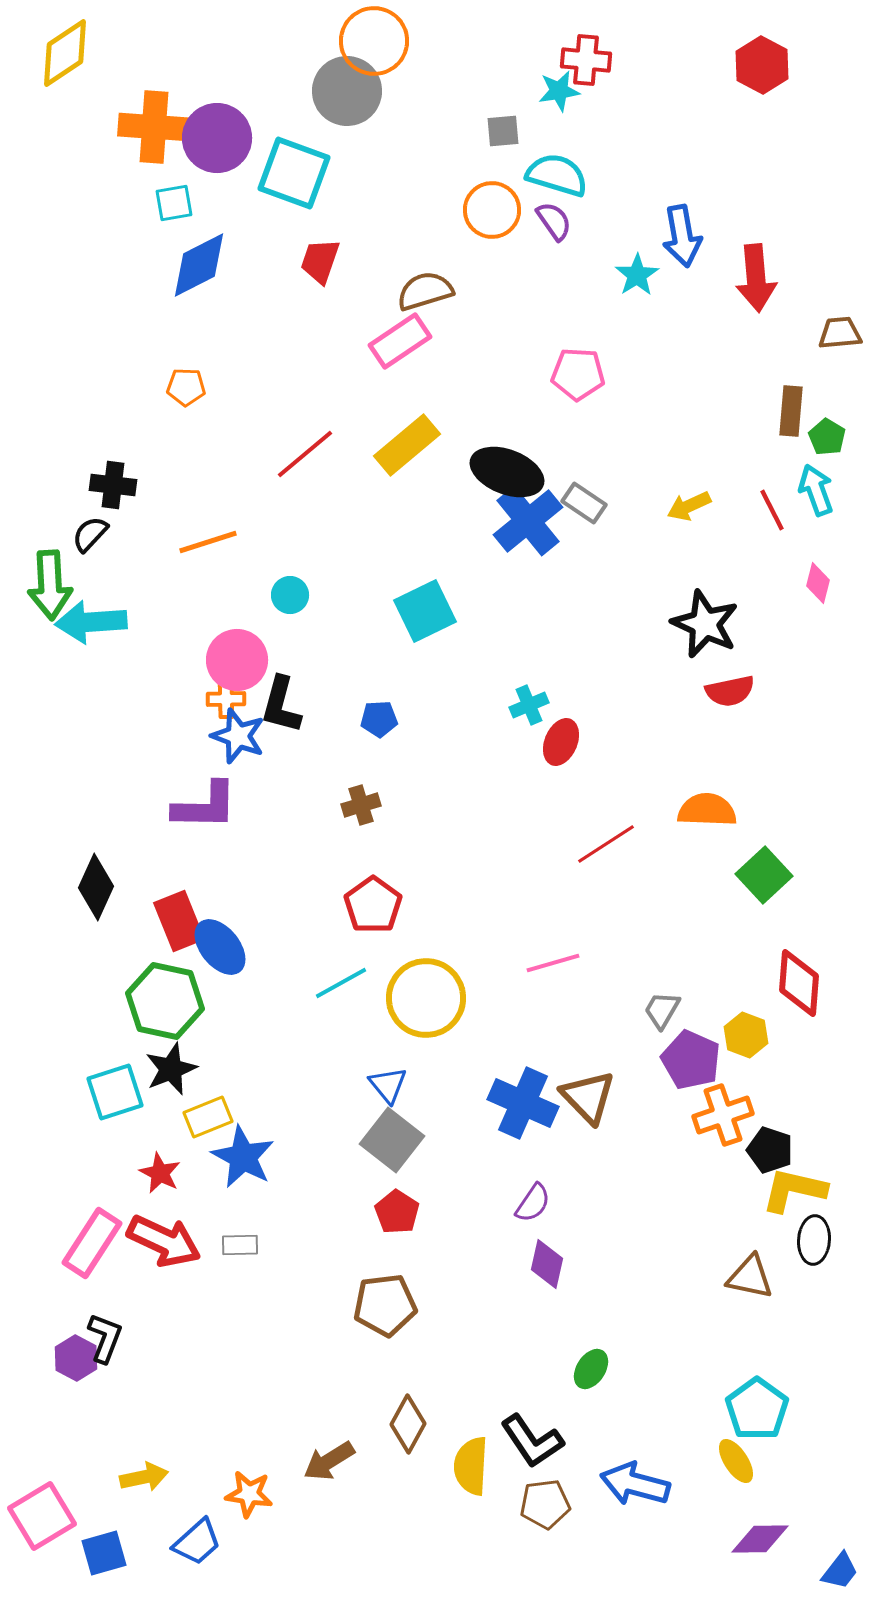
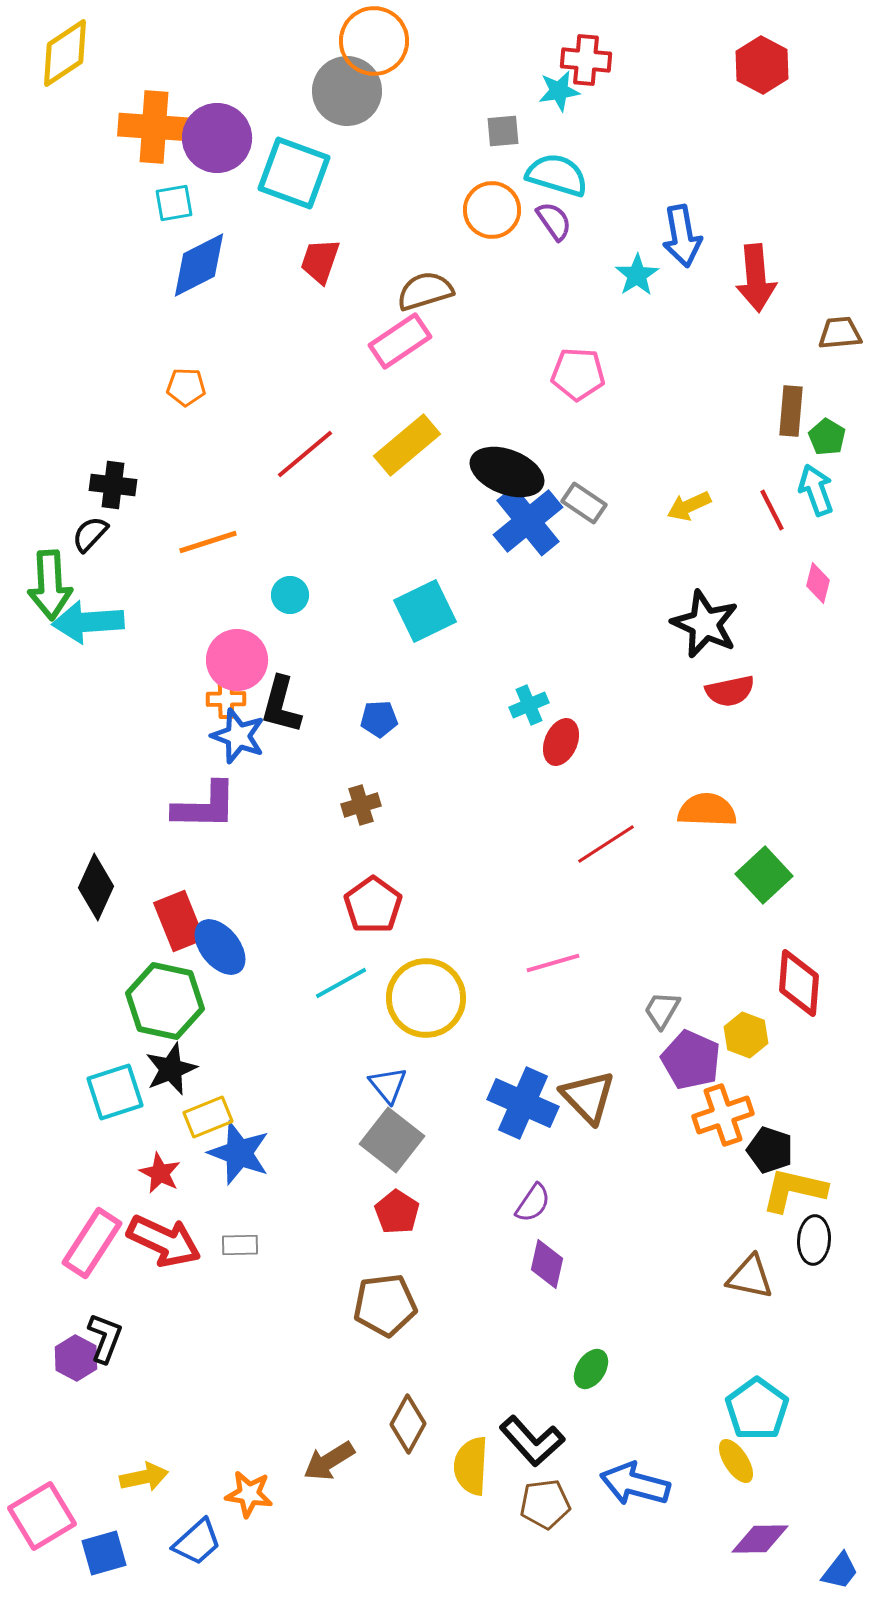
cyan arrow at (91, 622): moved 3 px left
blue star at (243, 1157): moved 4 px left, 4 px up; rotated 8 degrees counterclockwise
black L-shape at (532, 1441): rotated 8 degrees counterclockwise
